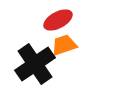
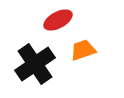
orange trapezoid: moved 19 px right, 5 px down
